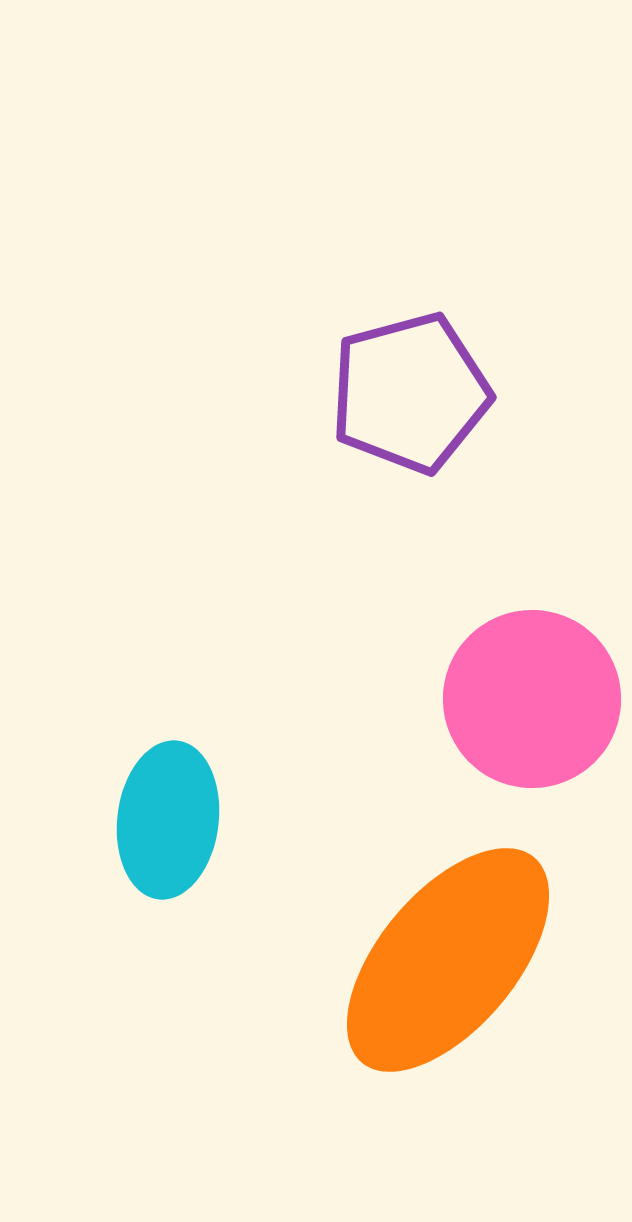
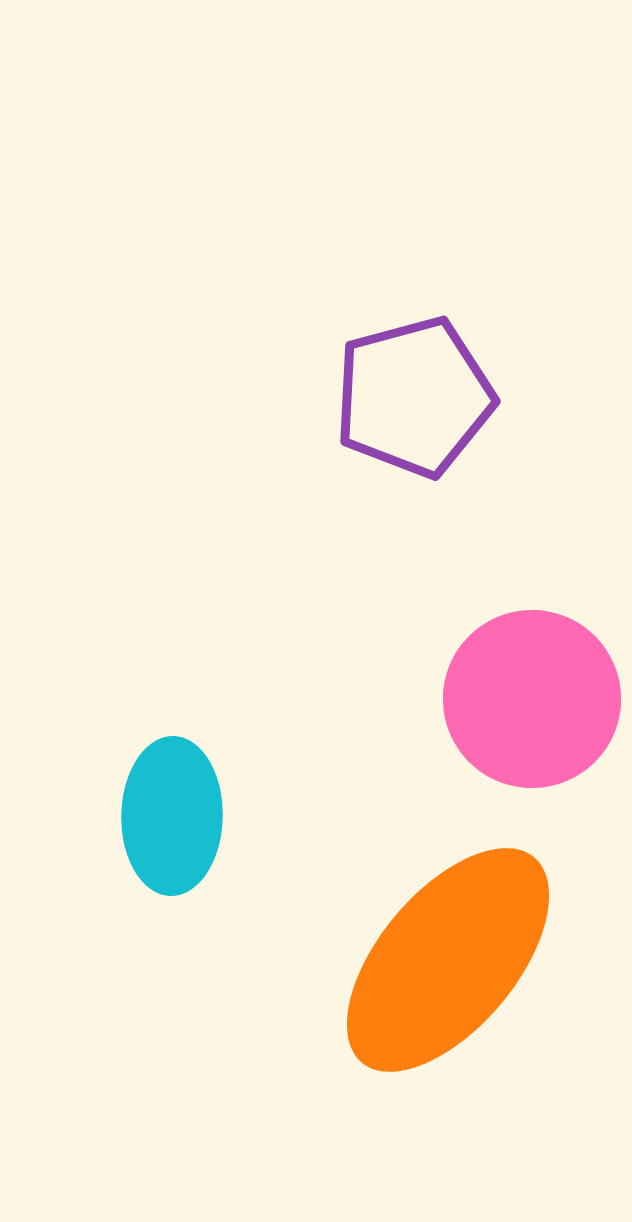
purple pentagon: moved 4 px right, 4 px down
cyan ellipse: moved 4 px right, 4 px up; rotated 6 degrees counterclockwise
